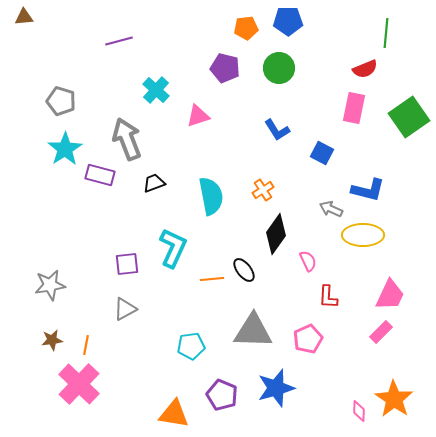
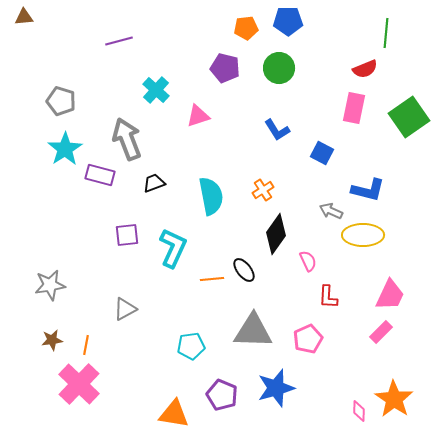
gray arrow at (331, 209): moved 2 px down
purple square at (127, 264): moved 29 px up
